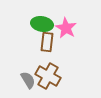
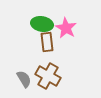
brown rectangle: rotated 12 degrees counterclockwise
gray semicircle: moved 4 px left, 1 px up
